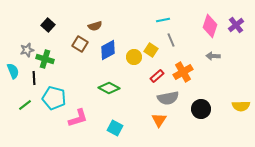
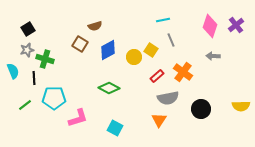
black square: moved 20 px left, 4 px down; rotated 16 degrees clockwise
orange cross: rotated 24 degrees counterclockwise
cyan pentagon: rotated 15 degrees counterclockwise
